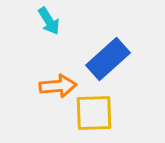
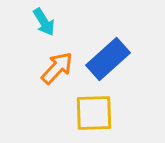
cyan arrow: moved 5 px left, 1 px down
orange arrow: moved 1 px left, 18 px up; rotated 42 degrees counterclockwise
